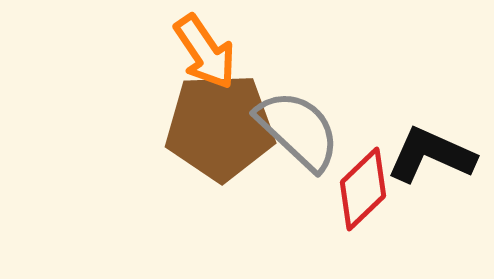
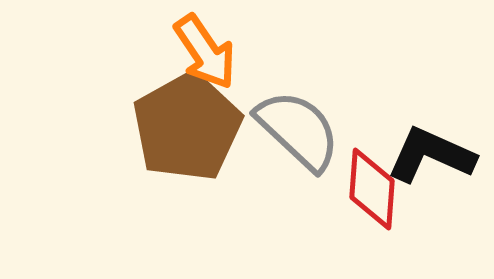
brown pentagon: moved 33 px left; rotated 27 degrees counterclockwise
red diamond: moved 9 px right; rotated 42 degrees counterclockwise
